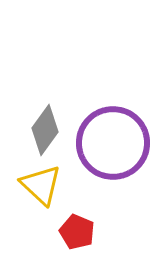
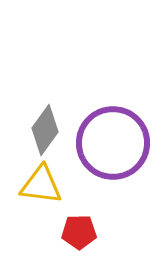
yellow triangle: rotated 36 degrees counterclockwise
red pentagon: moved 2 px right; rotated 24 degrees counterclockwise
